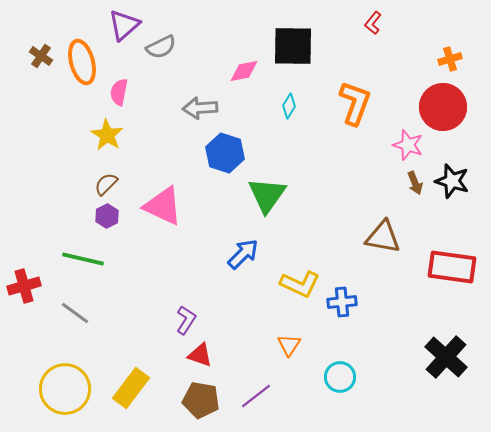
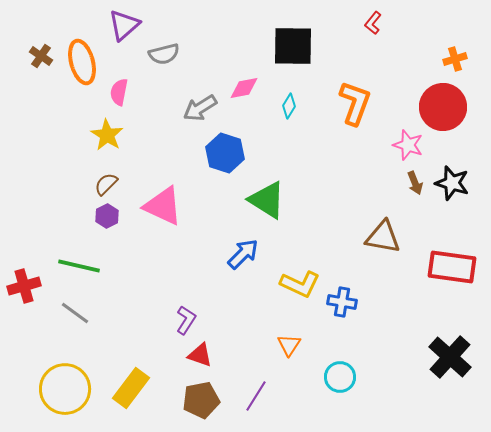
gray semicircle: moved 3 px right, 7 px down; rotated 12 degrees clockwise
orange cross: moved 5 px right
pink diamond: moved 17 px down
gray arrow: rotated 28 degrees counterclockwise
black star: moved 2 px down
green triangle: moved 5 px down; rotated 33 degrees counterclockwise
green line: moved 4 px left, 7 px down
blue cross: rotated 16 degrees clockwise
black cross: moved 4 px right
purple line: rotated 20 degrees counterclockwise
brown pentagon: rotated 21 degrees counterclockwise
